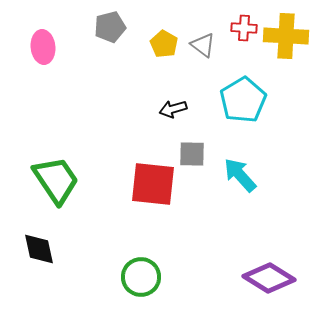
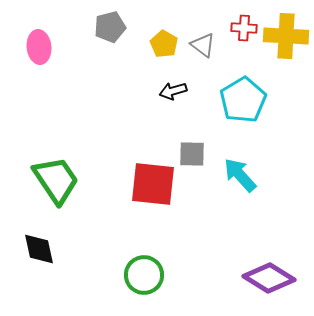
pink ellipse: moved 4 px left
black arrow: moved 18 px up
green circle: moved 3 px right, 2 px up
